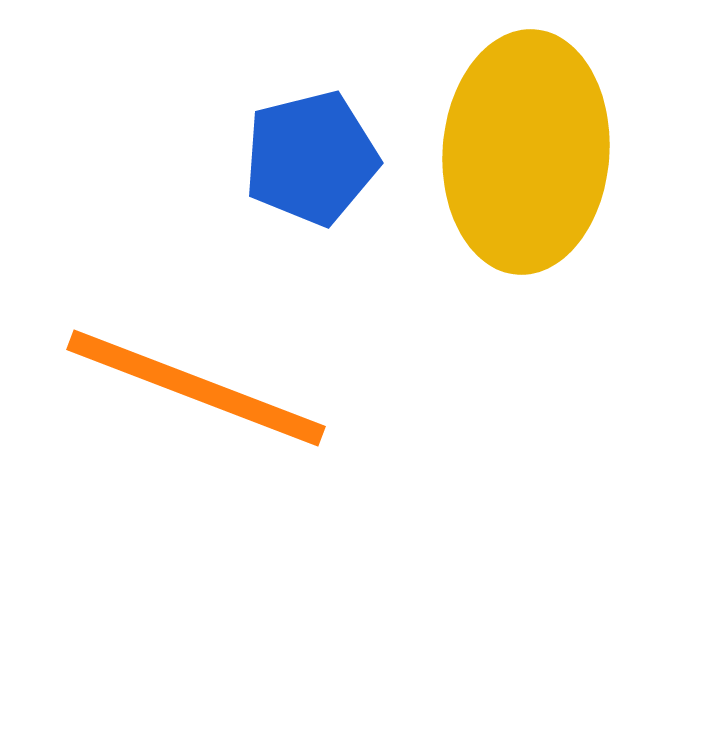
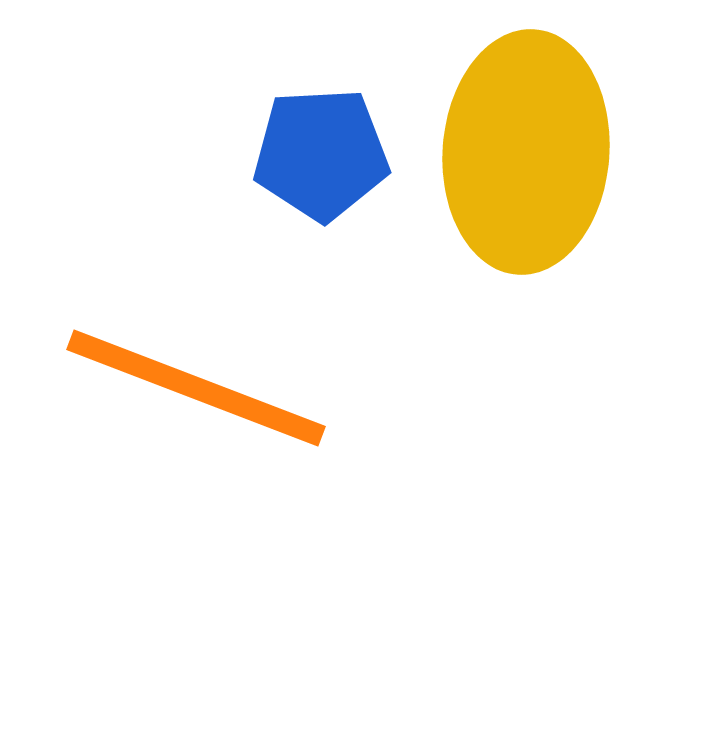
blue pentagon: moved 10 px right, 4 px up; rotated 11 degrees clockwise
